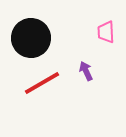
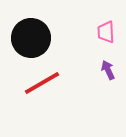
purple arrow: moved 22 px right, 1 px up
